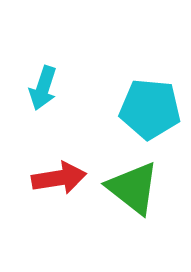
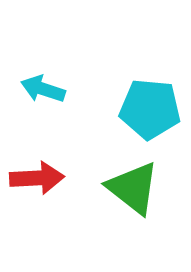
cyan arrow: moved 1 px down; rotated 90 degrees clockwise
red arrow: moved 22 px left; rotated 6 degrees clockwise
